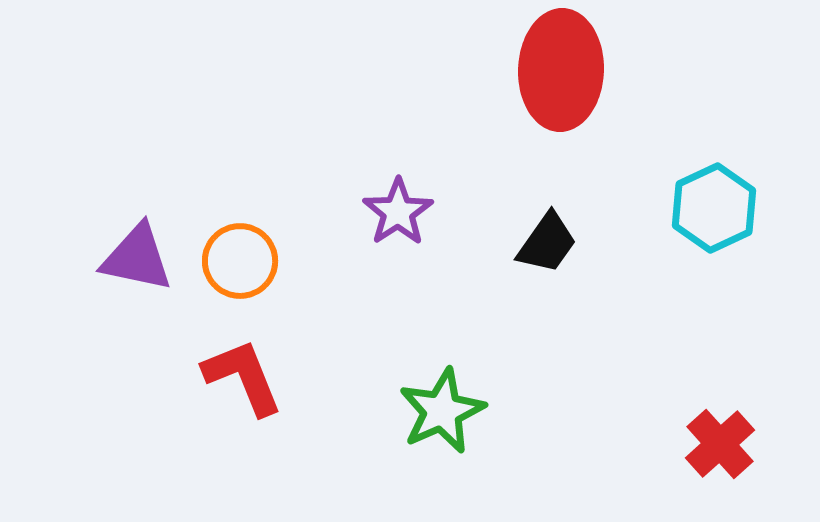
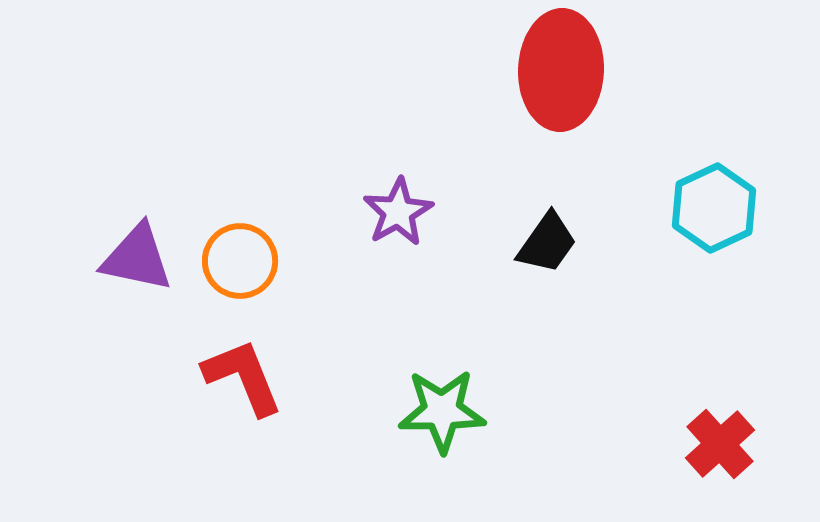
purple star: rotated 4 degrees clockwise
green star: rotated 24 degrees clockwise
